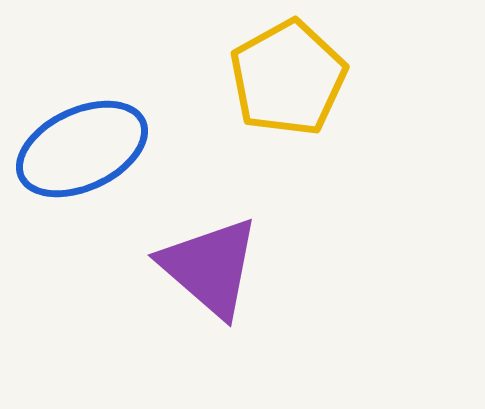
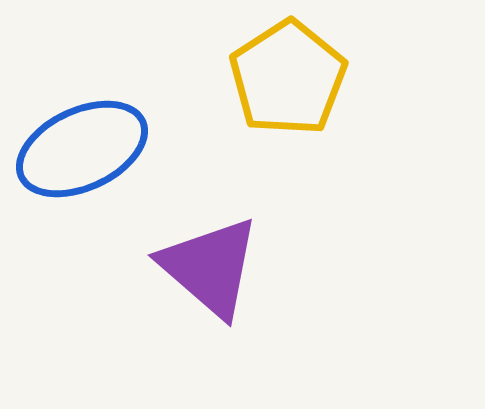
yellow pentagon: rotated 4 degrees counterclockwise
